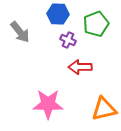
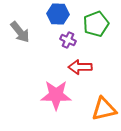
pink star: moved 8 px right, 9 px up
